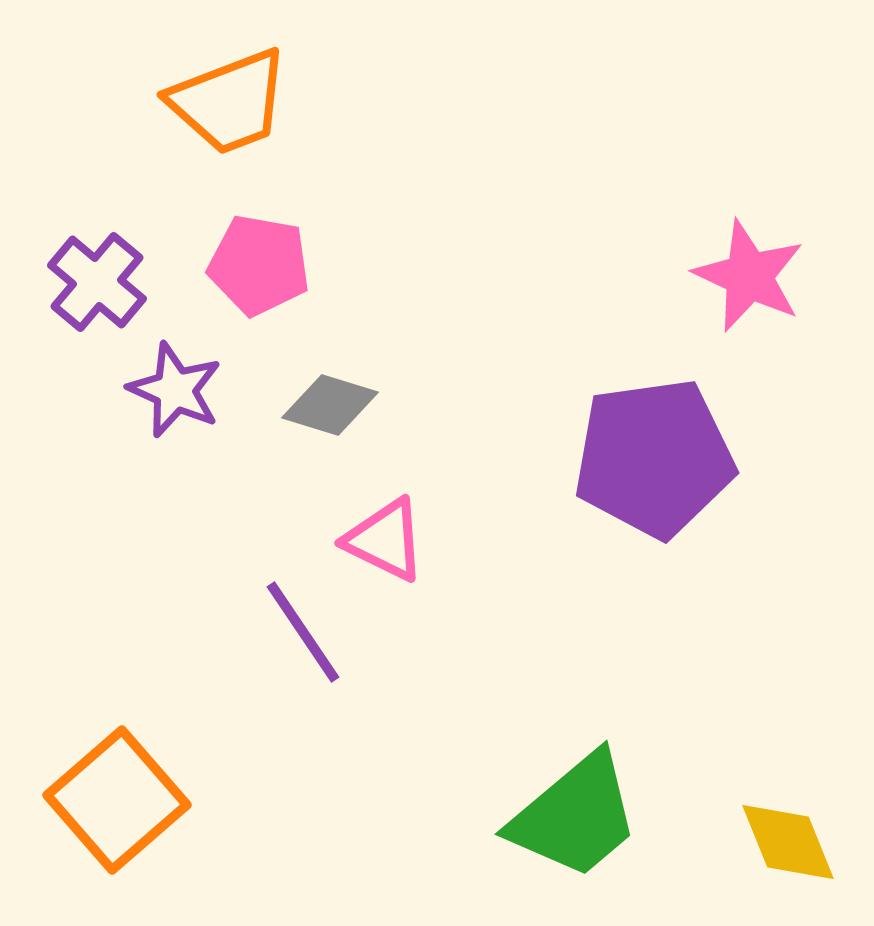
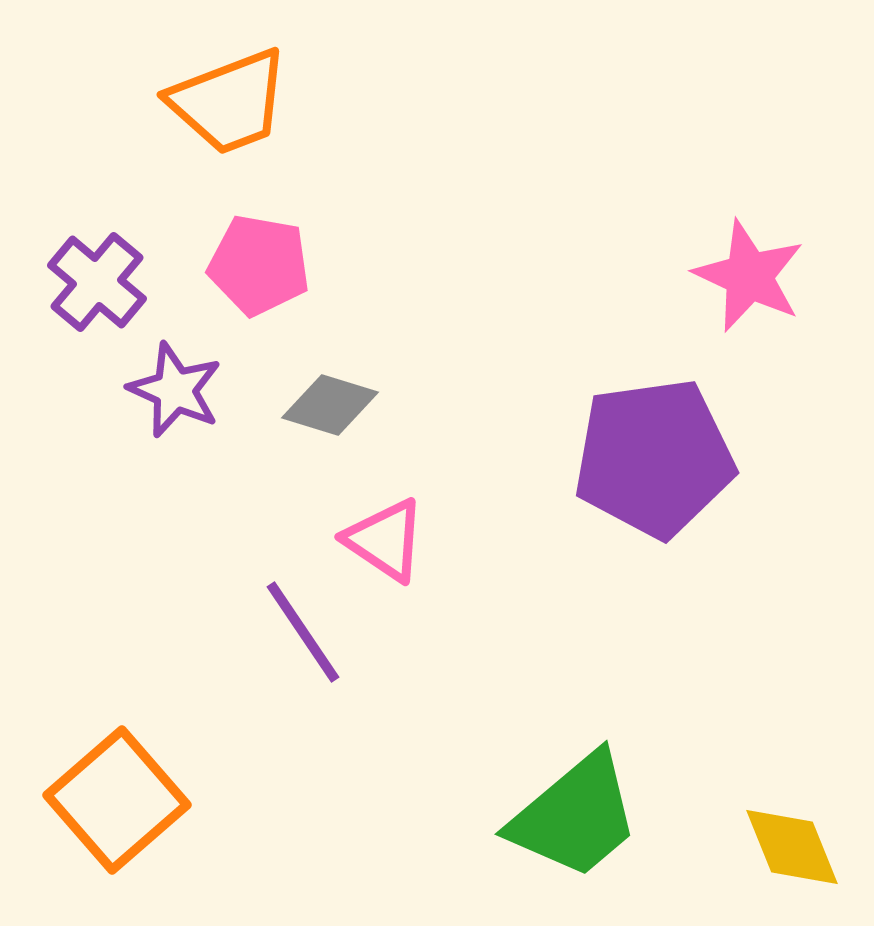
pink triangle: rotated 8 degrees clockwise
yellow diamond: moved 4 px right, 5 px down
